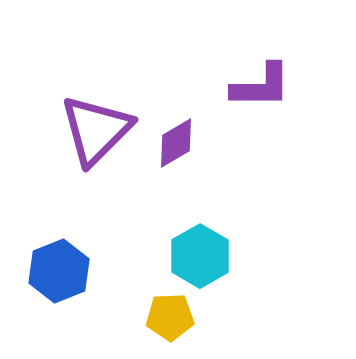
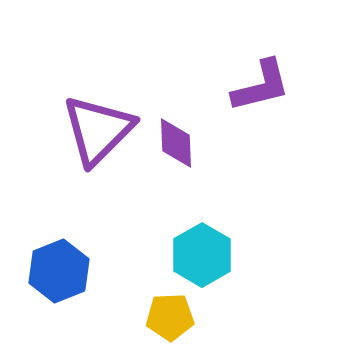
purple L-shape: rotated 14 degrees counterclockwise
purple triangle: moved 2 px right
purple diamond: rotated 62 degrees counterclockwise
cyan hexagon: moved 2 px right, 1 px up
